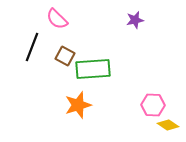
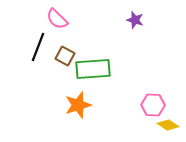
purple star: rotated 30 degrees clockwise
black line: moved 6 px right
